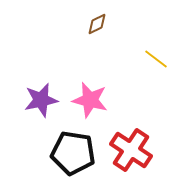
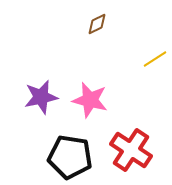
yellow line: moved 1 px left; rotated 70 degrees counterclockwise
purple star: moved 3 px up
black pentagon: moved 3 px left, 4 px down
